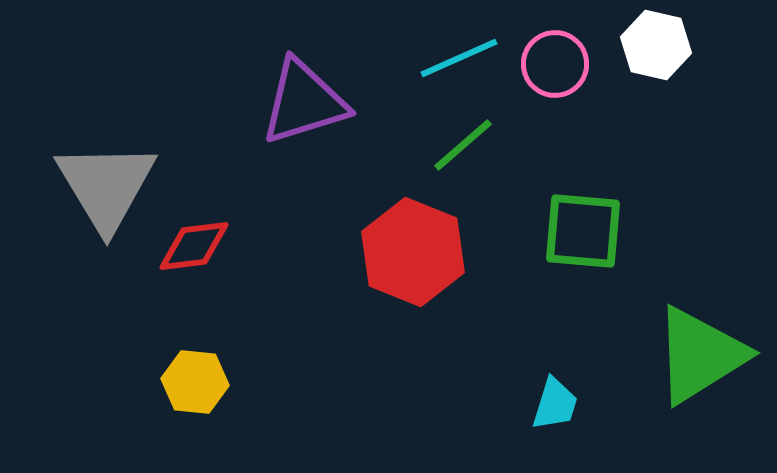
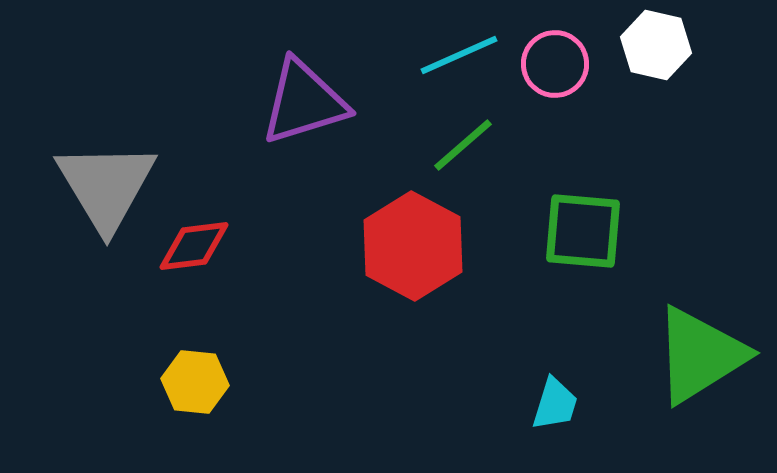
cyan line: moved 3 px up
red hexagon: moved 6 px up; rotated 6 degrees clockwise
